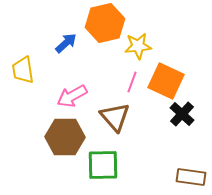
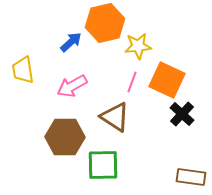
blue arrow: moved 5 px right, 1 px up
orange square: moved 1 px right, 1 px up
pink arrow: moved 10 px up
brown triangle: rotated 16 degrees counterclockwise
